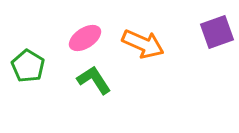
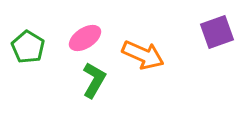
orange arrow: moved 11 px down
green pentagon: moved 19 px up
green L-shape: rotated 63 degrees clockwise
